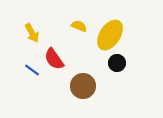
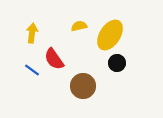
yellow semicircle: rotated 35 degrees counterclockwise
yellow arrow: rotated 144 degrees counterclockwise
